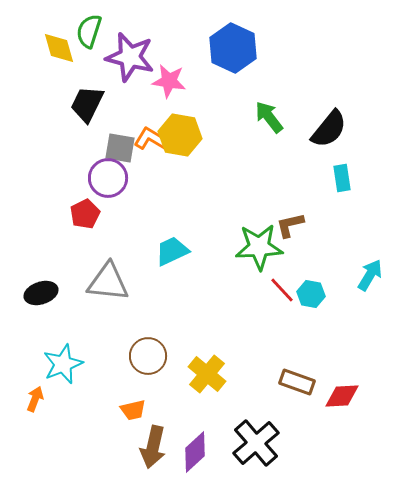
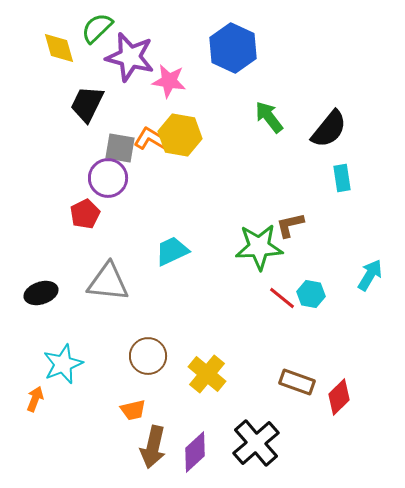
green semicircle: moved 8 px right, 3 px up; rotated 28 degrees clockwise
red line: moved 8 px down; rotated 8 degrees counterclockwise
red diamond: moved 3 px left, 1 px down; rotated 42 degrees counterclockwise
